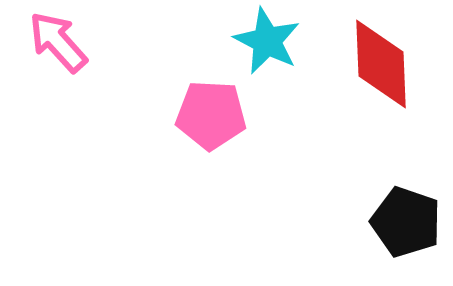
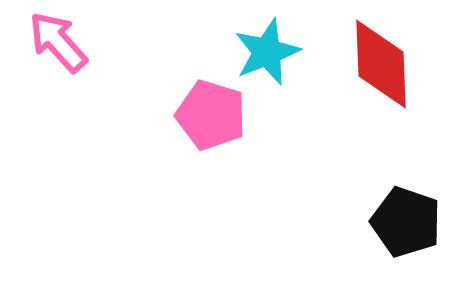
cyan star: moved 11 px down; rotated 24 degrees clockwise
pink pentagon: rotated 14 degrees clockwise
